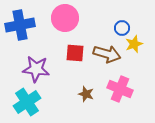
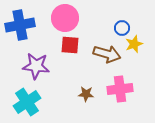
red square: moved 5 px left, 8 px up
purple star: moved 3 px up
pink cross: rotated 30 degrees counterclockwise
brown star: rotated 14 degrees counterclockwise
